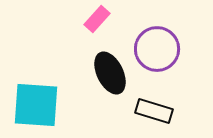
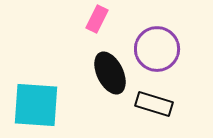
pink rectangle: rotated 16 degrees counterclockwise
black rectangle: moved 7 px up
